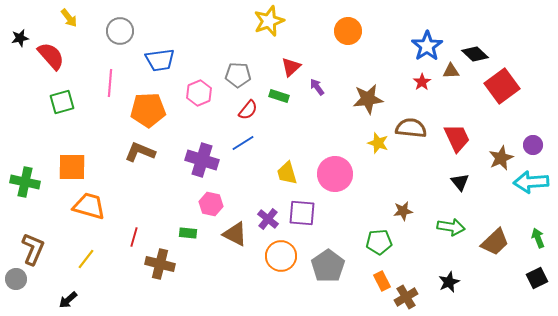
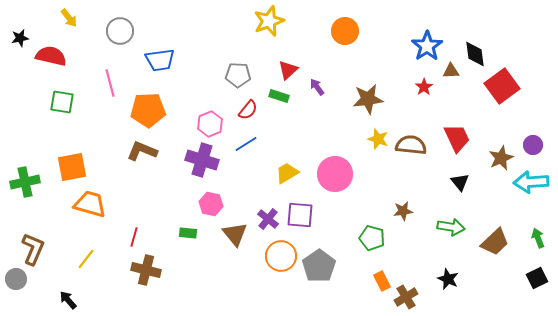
orange circle at (348, 31): moved 3 px left
black diamond at (475, 54): rotated 40 degrees clockwise
red semicircle at (51, 56): rotated 36 degrees counterclockwise
red triangle at (291, 67): moved 3 px left, 3 px down
red star at (422, 82): moved 2 px right, 5 px down
pink line at (110, 83): rotated 20 degrees counterclockwise
pink hexagon at (199, 93): moved 11 px right, 31 px down
green square at (62, 102): rotated 25 degrees clockwise
brown semicircle at (411, 128): moved 17 px down
blue line at (243, 143): moved 3 px right, 1 px down
yellow star at (378, 143): moved 4 px up
brown L-shape at (140, 152): moved 2 px right, 1 px up
orange square at (72, 167): rotated 12 degrees counterclockwise
yellow trapezoid at (287, 173): rotated 75 degrees clockwise
green cross at (25, 182): rotated 24 degrees counterclockwise
orange trapezoid at (89, 206): moved 1 px right, 2 px up
purple square at (302, 213): moved 2 px left, 2 px down
brown triangle at (235, 234): rotated 24 degrees clockwise
green pentagon at (379, 242): moved 7 px left, 4 px up; rotated 20 degrees clockwise
brown cross at (160, 264): moved 14 px left, 6 px down
gray pentagon at (328, 266): moved 9 px left
black star at (449, 282): moved 1 px left, 3 px up; rotated 25 degrees counterclockwise
black arrow at (68, 300): rotated 90 degrees clockwise
